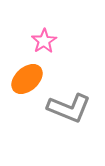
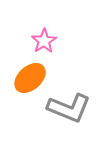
orange ellipse: moved 3 px right, 1 px up
